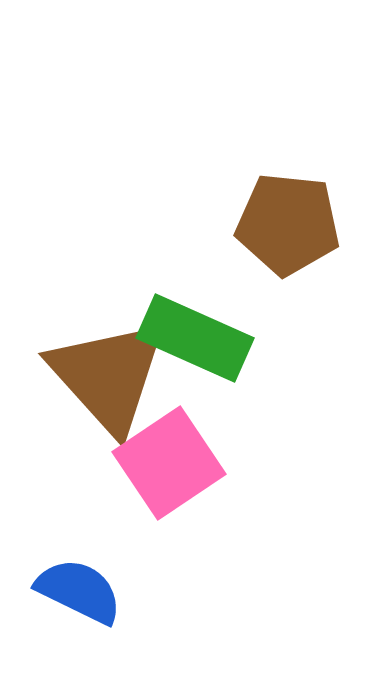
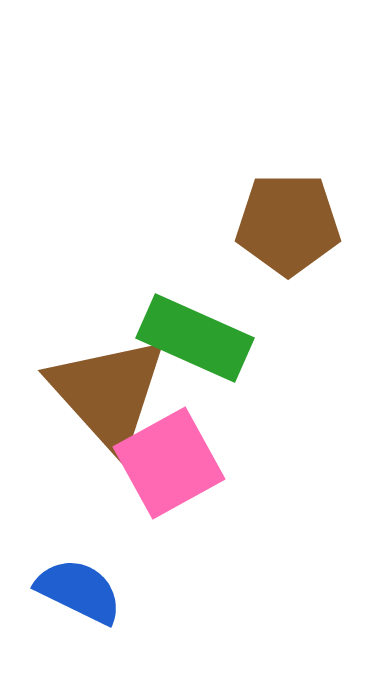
brown pentagon: rotated 6 degrees counterclockwise
brown triangle: moved 17 px down
pink square: rotated 5 degrees clockwise
